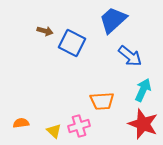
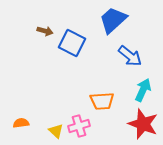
yellow triangle: moved 2 px right
